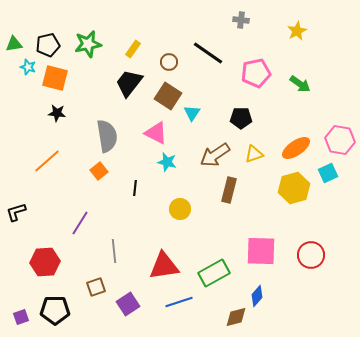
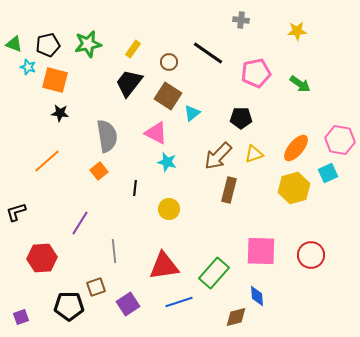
yellow star at (297, 31): rotated 24 degrees clockwise
green triangle at (14, 44): rotated 30 degrees clockwise
orange square at (55, 78): moved 2 px down
black star at (57, 113): moved 3 px right
cyan triangle at (192, 113): rotated 18 degrees clockwise
orange ellipse at (296, 148): rotated 16 degrees counterclockwise
brown arrow at (215, 155): moved 3 px right, 1 px down; rotated 12 degrees counterclockwise
yellow circle at (180, 209): moved 11 px left
red hexagon at (45, 262): moved 3 px left, 4 px up
green rectangle at (214, 273): rotated 20 degrees counterclockwise
blue diamond at (257, 296): rotated 45 degrees counterclockwise
black pentagon at (55, 310): moved 14 px right, 4 px up
